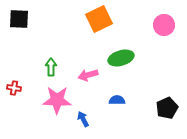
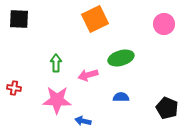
orange square: moved 4 px left
pink circle: moved 1 px up
green arrow: moved 5 px right, 4 px up
blue semicircle: moved 4 px right, 3 px up
black pentagon: rotated 25 degrees counterclockwise
blue arrow: moved 2 px down; rotated 49 degrees counterclockwise
